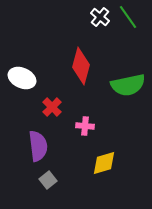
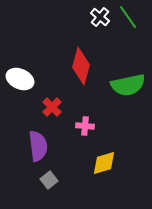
white ellipse: moved 2 px left, 1 px down
gray square: moved 1 px right
